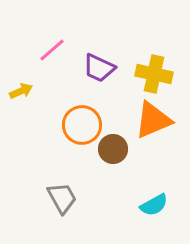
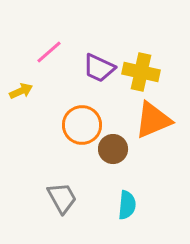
pink line: moved 3 px left, 2 px down
yellow cross: moved 13 px left, 2 px up
cyan semicircle: moved 27 px left; rotated 56 degrees counterclockwise
